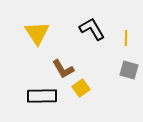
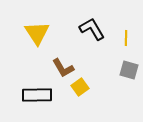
brown L-shape: moved 1 px up
yellow square: moved 1 px left, 1 px up
black rectangle: moved 5 px left, 1 px up
